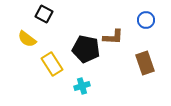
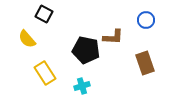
yellow semicircle: rotated 12 degrees clockwise
black pentagon: moved 1 px down
yellow rectangle: moved 7 px left, 9 px down
